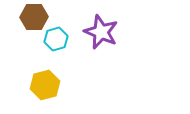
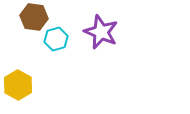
brown hexagon: rotated 8 degrees clockwise
yellow hexagon: moved 27 px left; rotated 16 degrees counterclockwise
